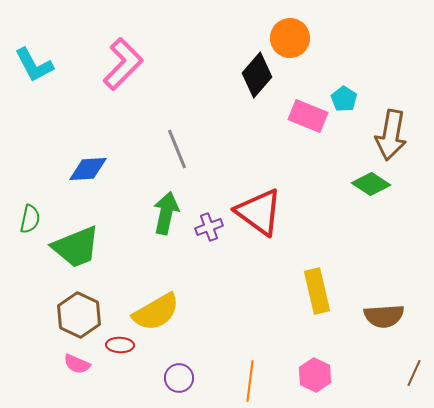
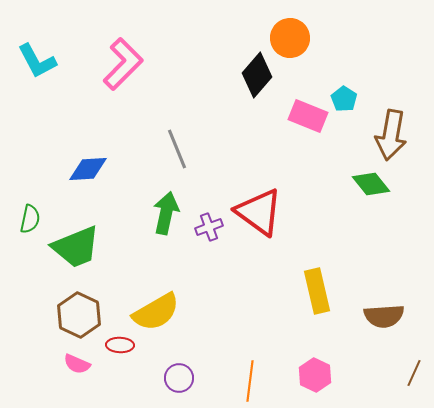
cyan L-shape: moved 3 px right, 4 px up
green diamond: rotated 18 degrees clockwise
